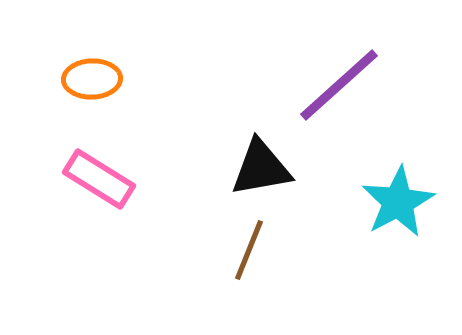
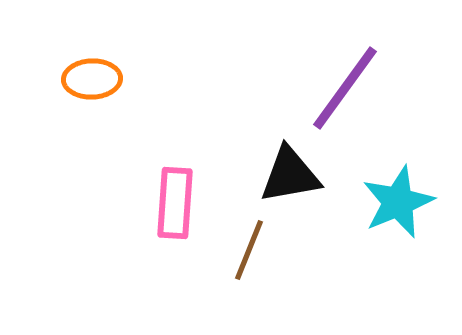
purple line: moved 6 px right, 3 px down; rotated 12 degrees counterclockwise
black triangle: moved 29 px right, 7 px down
pink rectangle: moved 76 px right, 24 px down; rotated 62 degrees clockwise
cyan star: rotated 6 degrees clockwise
